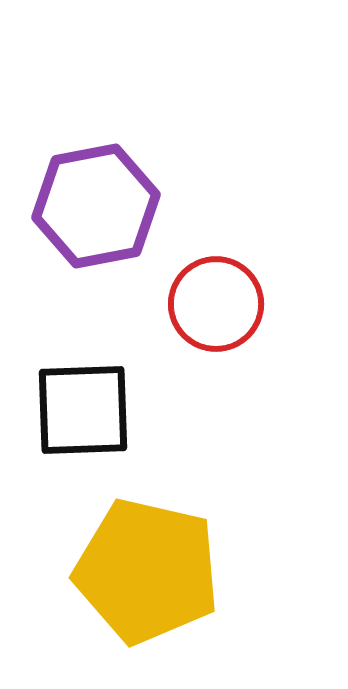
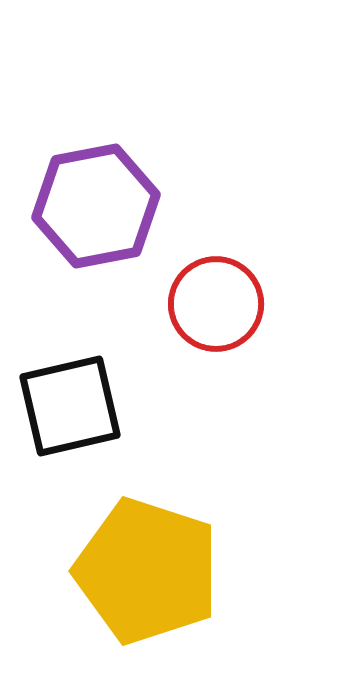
black square: moved 13 px left, 4 px up; rotated 11 degrees counterclockwise
yellow pentagon: rotated 5 degrees clockwise
